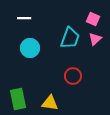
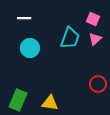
red circle: moved 25 px right, 8 px down
green rectangle: moved 1 px down; rotated 35 degrees clockwise
